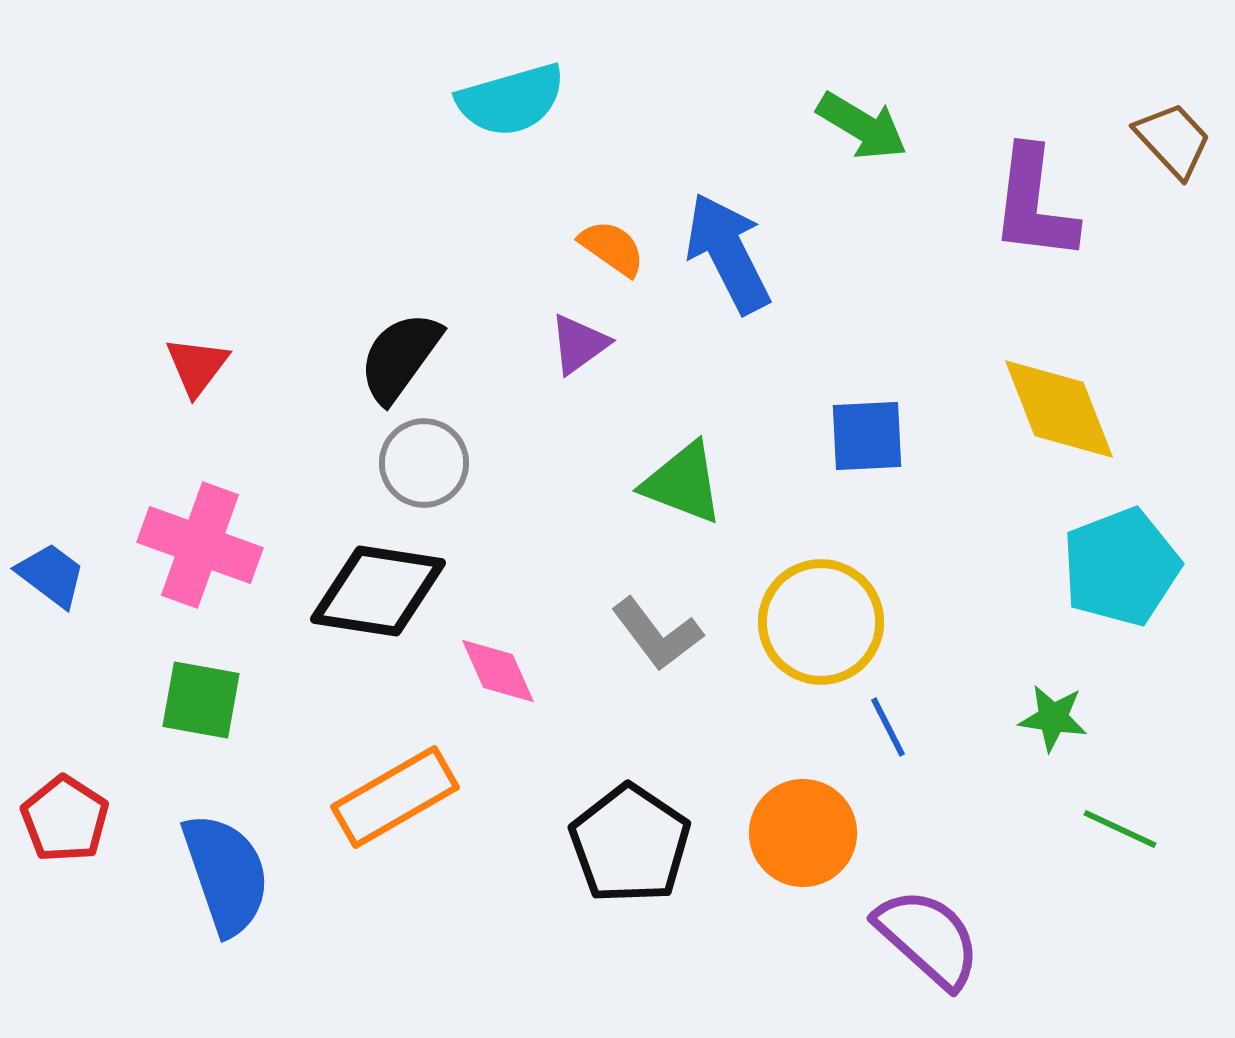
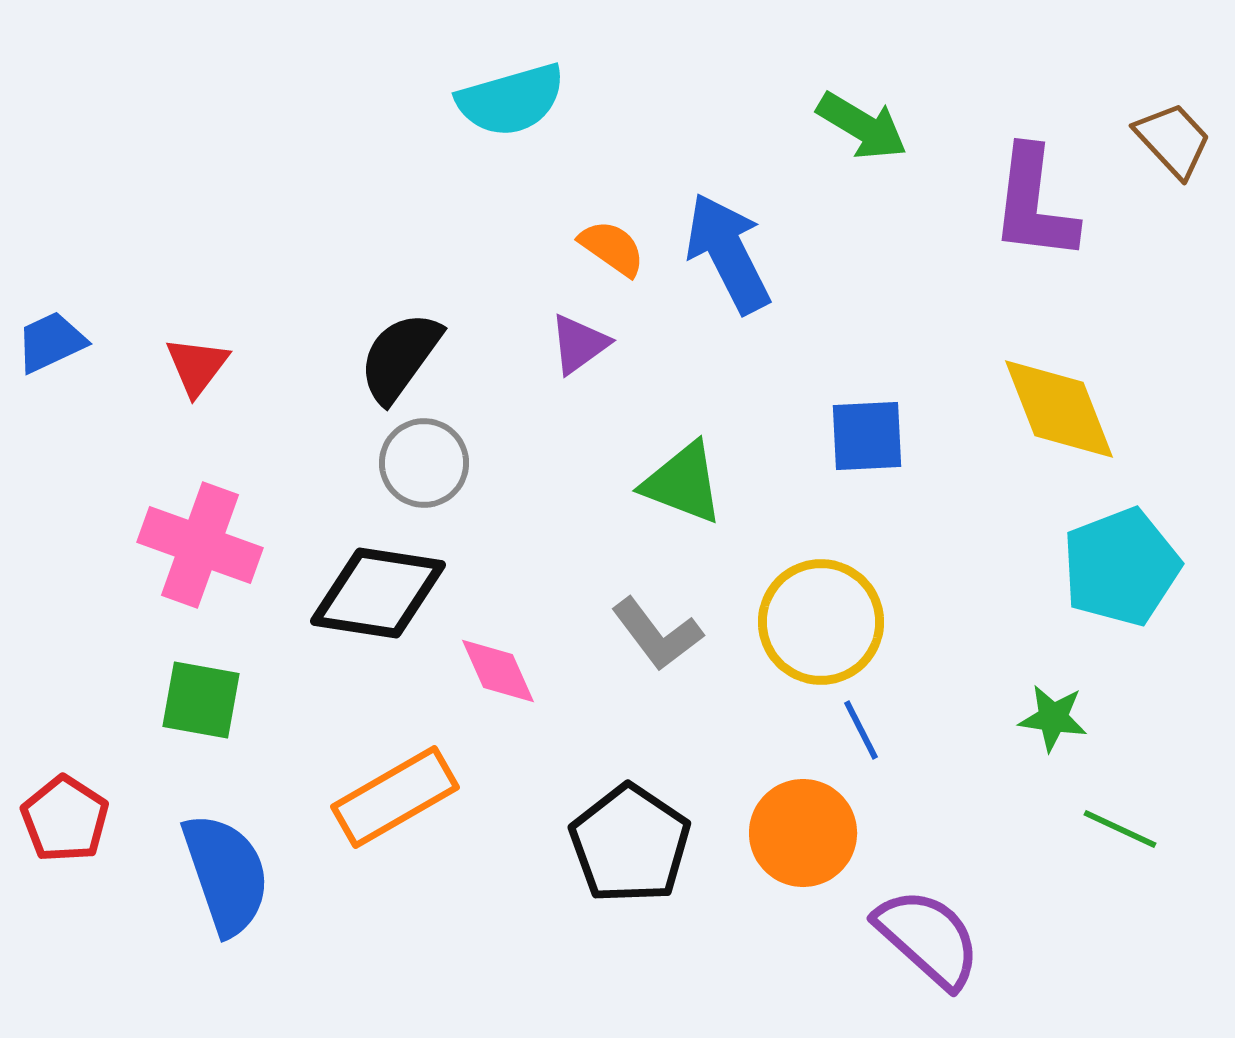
blue trapezoid: moved 233 px up; rotated 62 degrees counterclockwise
black diamond: moved 2 px down
blue line: moved 27 px left, 3 px down
